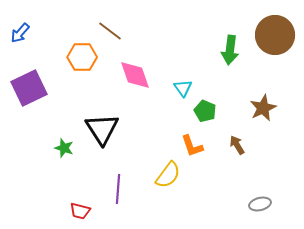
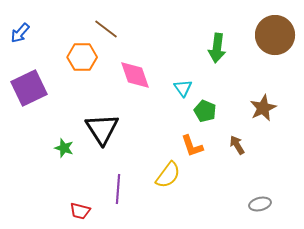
brown line: moved 4 px left, 2 px up
green arrow: moved 13 px left, 2 px up
